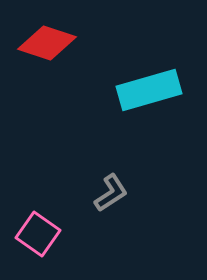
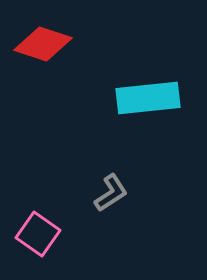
red diamond: moved 4 px left, 1 px down
cyan rectangle: moved 1 px left, 8 px down; rotated 10 degrees clockwise
